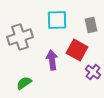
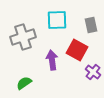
gray cross: moved 3 px right
